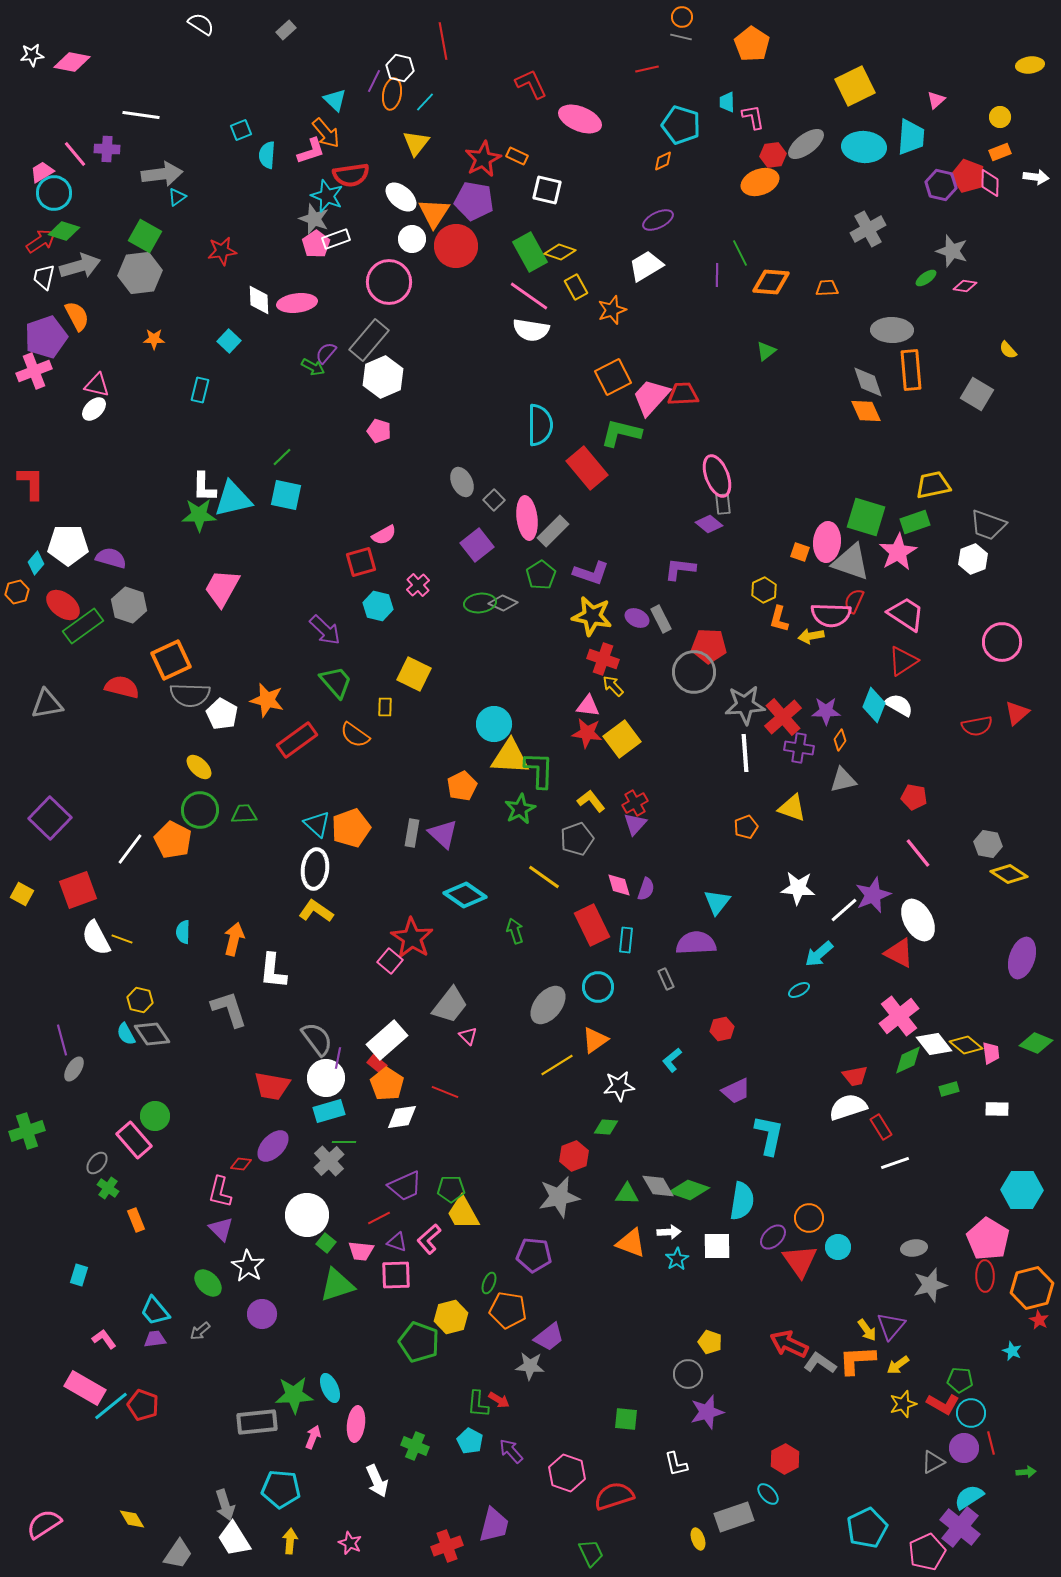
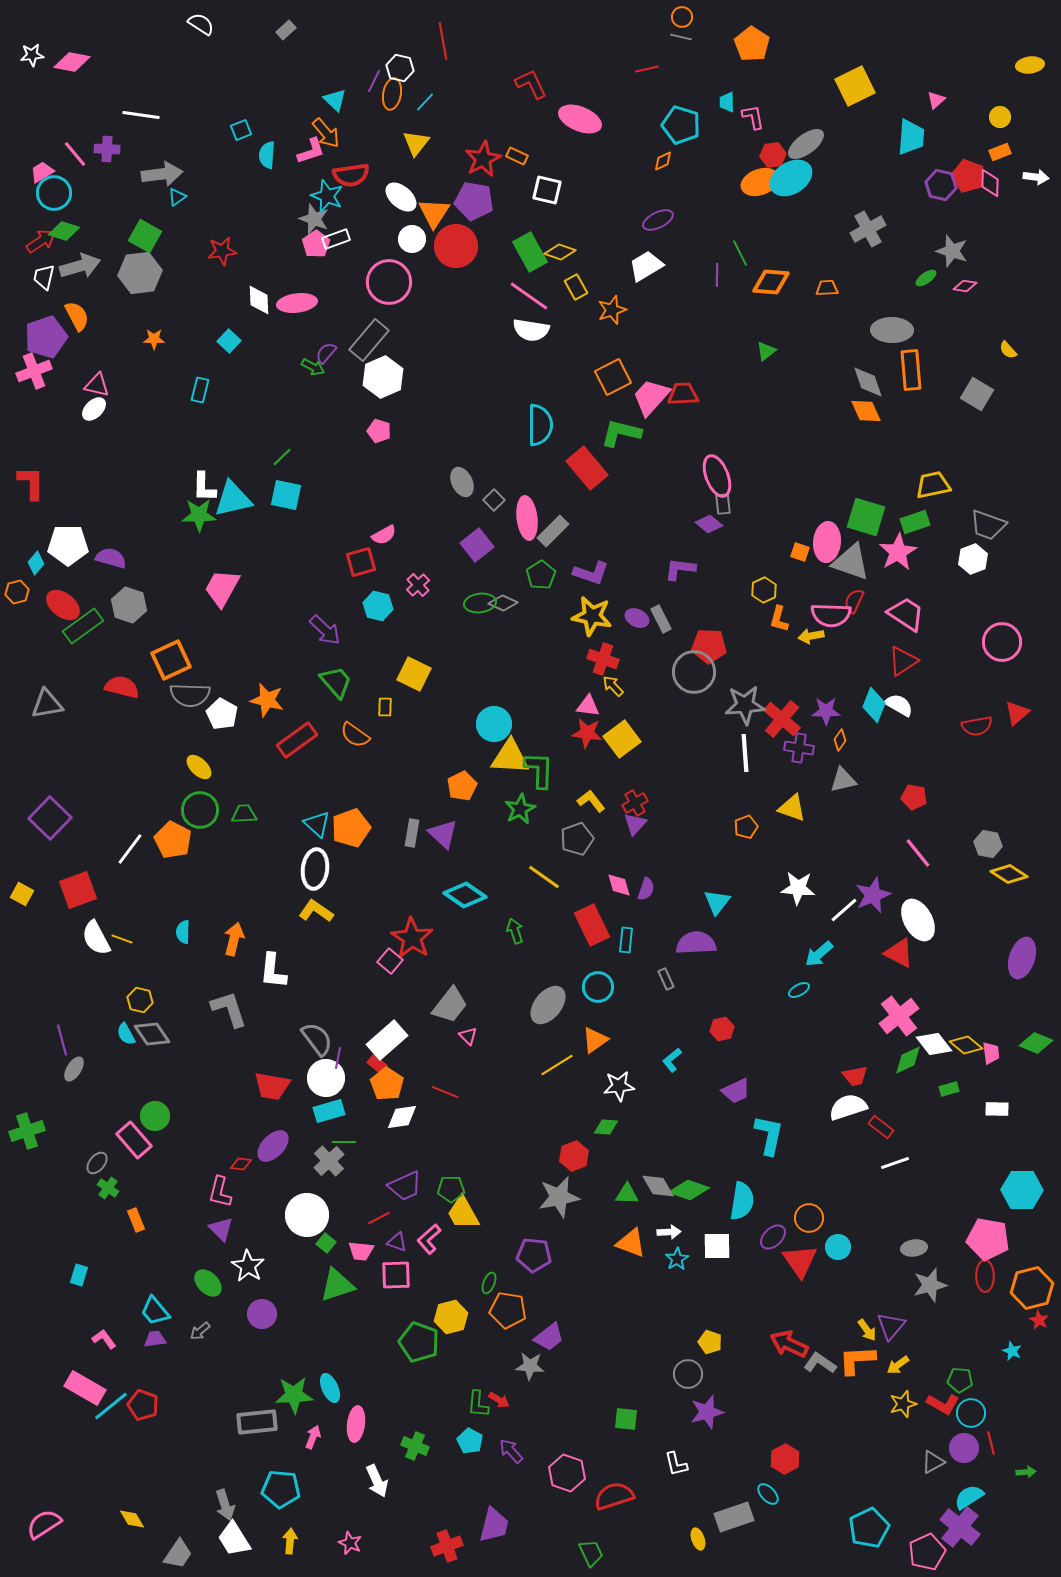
cyan ellipse at (864, 147): moved 73 px left, 31 px down; rotated 36 degrees counterclockwise
red cross at (783, 717): moved 1 px left, 2 px down; rotated 9 degrees counterclockwise
red rectangle at (881, 1127): rotated 20 degrees counterclockwise
pink pentagon at (988, 1239): rotated 21 degrees counterclockwise
cyan pentagon at (867, 1528): moved 2 px right
